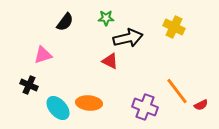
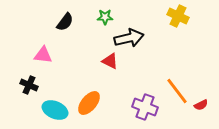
green star: moved 1 px left, 1 px up
yellow cross: moved 4 px right, 11 px up
black arrow: moved 1 px right
pink triangle: rotated 24 degrees clockwise
orange ellipse: rotated 55 degrees counterclockwise
cyan ellipse: moved 3 px left, 2 px down; rotated 25 degrees counterclockwise
